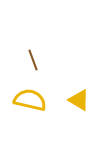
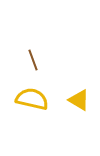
yellow semicircle: moved 2 px right, 1 px up
